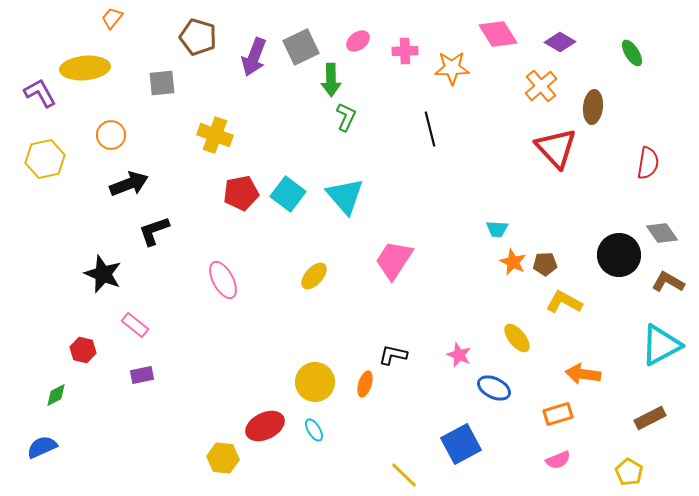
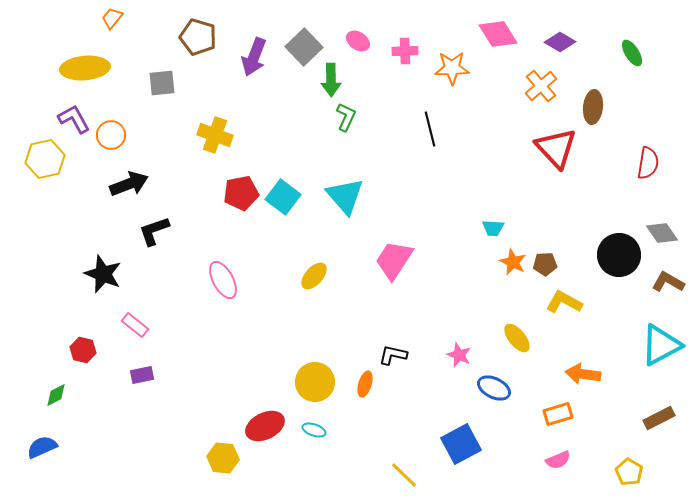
pink ellipse at (358, 41): rotated 70 degrees clockwise
gray square at (301, 47): moved 3 px right; rotated 18 degrees counterclockwise
purple L-shape at (40, 93): moved 34 px right, 26 px down
cyan square at (288, 194): moved 5 px left, 3 px down
cyan trapezoid at (497, 229): moved 4 px left, 1 px up
brown rectangle at (650, 418): moved 9 px right
cyan ellipse at (314, 430): rotated 40 degrees counterclockwise
